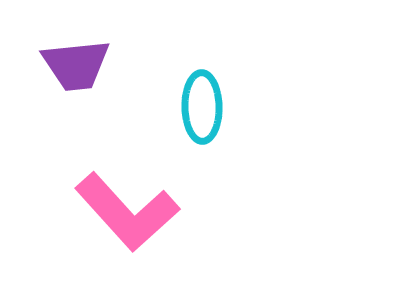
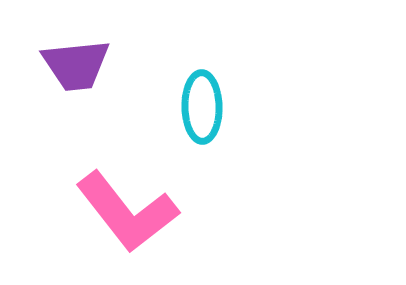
pink L-shape: rotated 4 degrees clockwise
